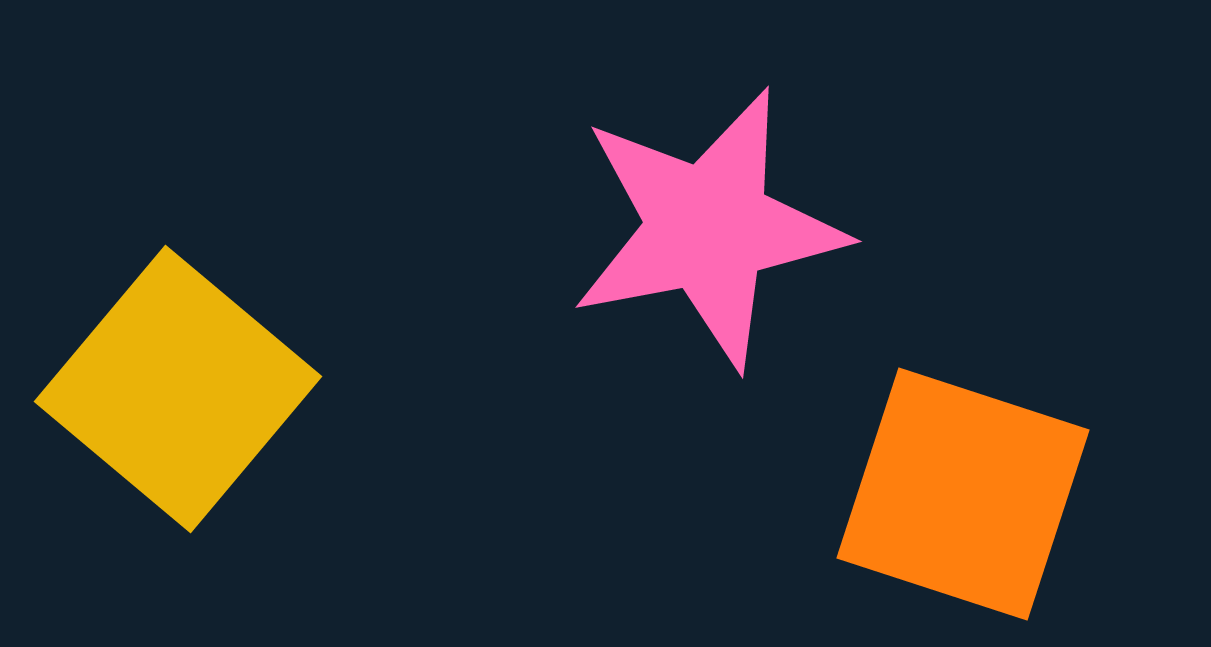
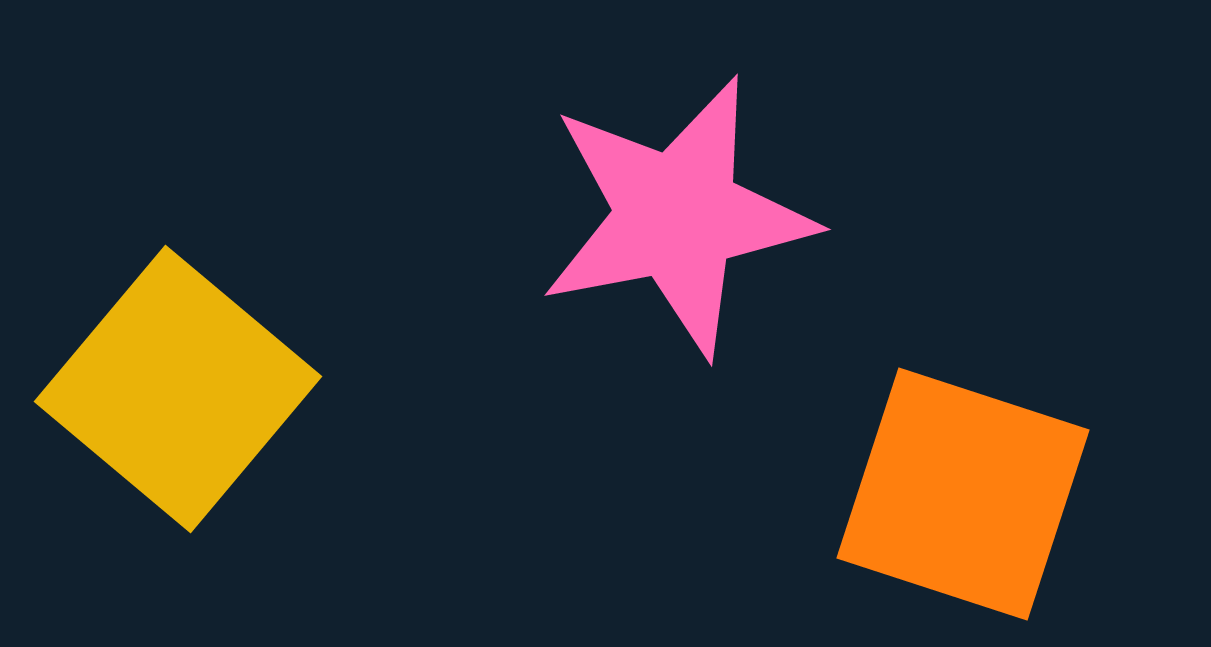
pink star: moved 31 px left, 12 px up
